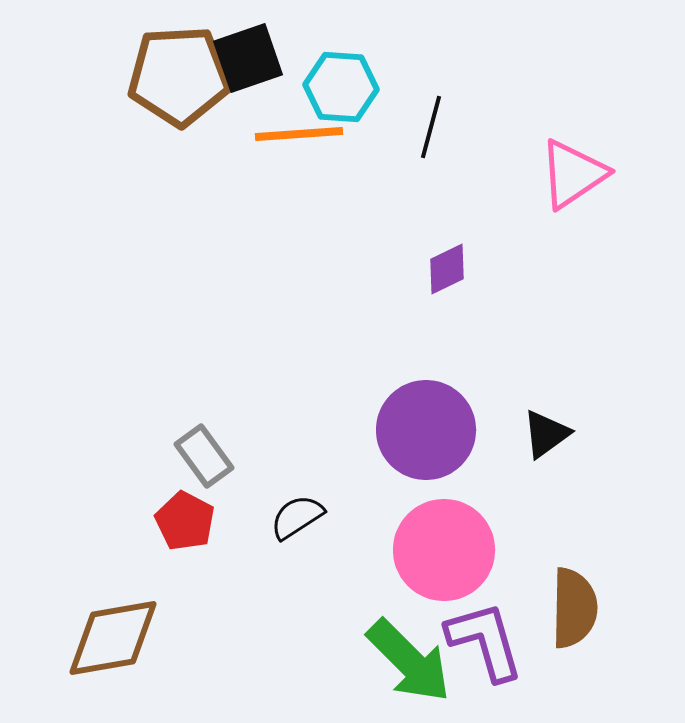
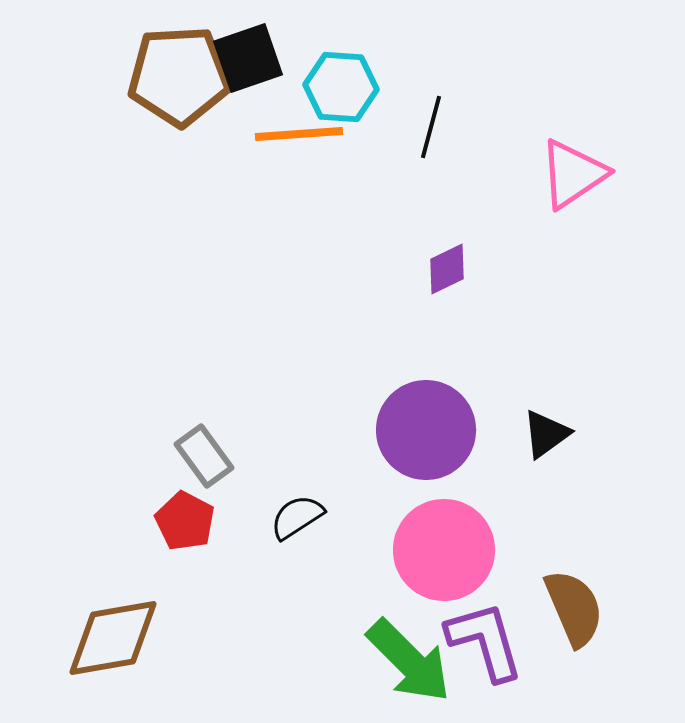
brown semicircle: rotated 24 degrees counterclockwise
